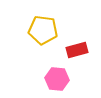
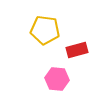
yellow pentagon: moved 2 px right
